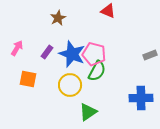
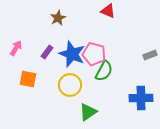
pink arrow: moved 1 px left
green semicircle: moved 7 px right
